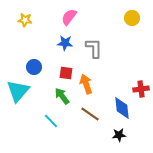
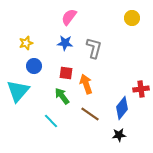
yellow star: moved 1 px right, 23 px down; rotated 24 degrees counterclockwise
gray L-shape: rotated 15 degrees clockwise
blue circle: moved 1 px up
blue diamond: rotated 45 degrees clockwise
